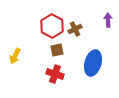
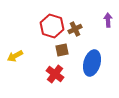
red hexagon: rotated 10 degrees counterclockwise
brown square: moved 5 px right
yellow arrow: rotated 35 degrees clockwise
blue ellipse: moved 1 px left
red cross: rotated 18 degrees clockwise
